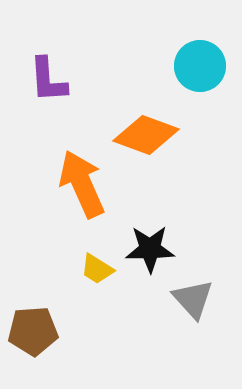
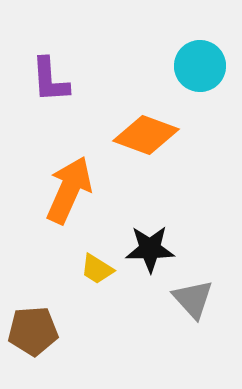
purple L-shape: moved 2 px right
orange arrow: moved 13 px left, 6 px down; rotated 48 degrees clockwise
